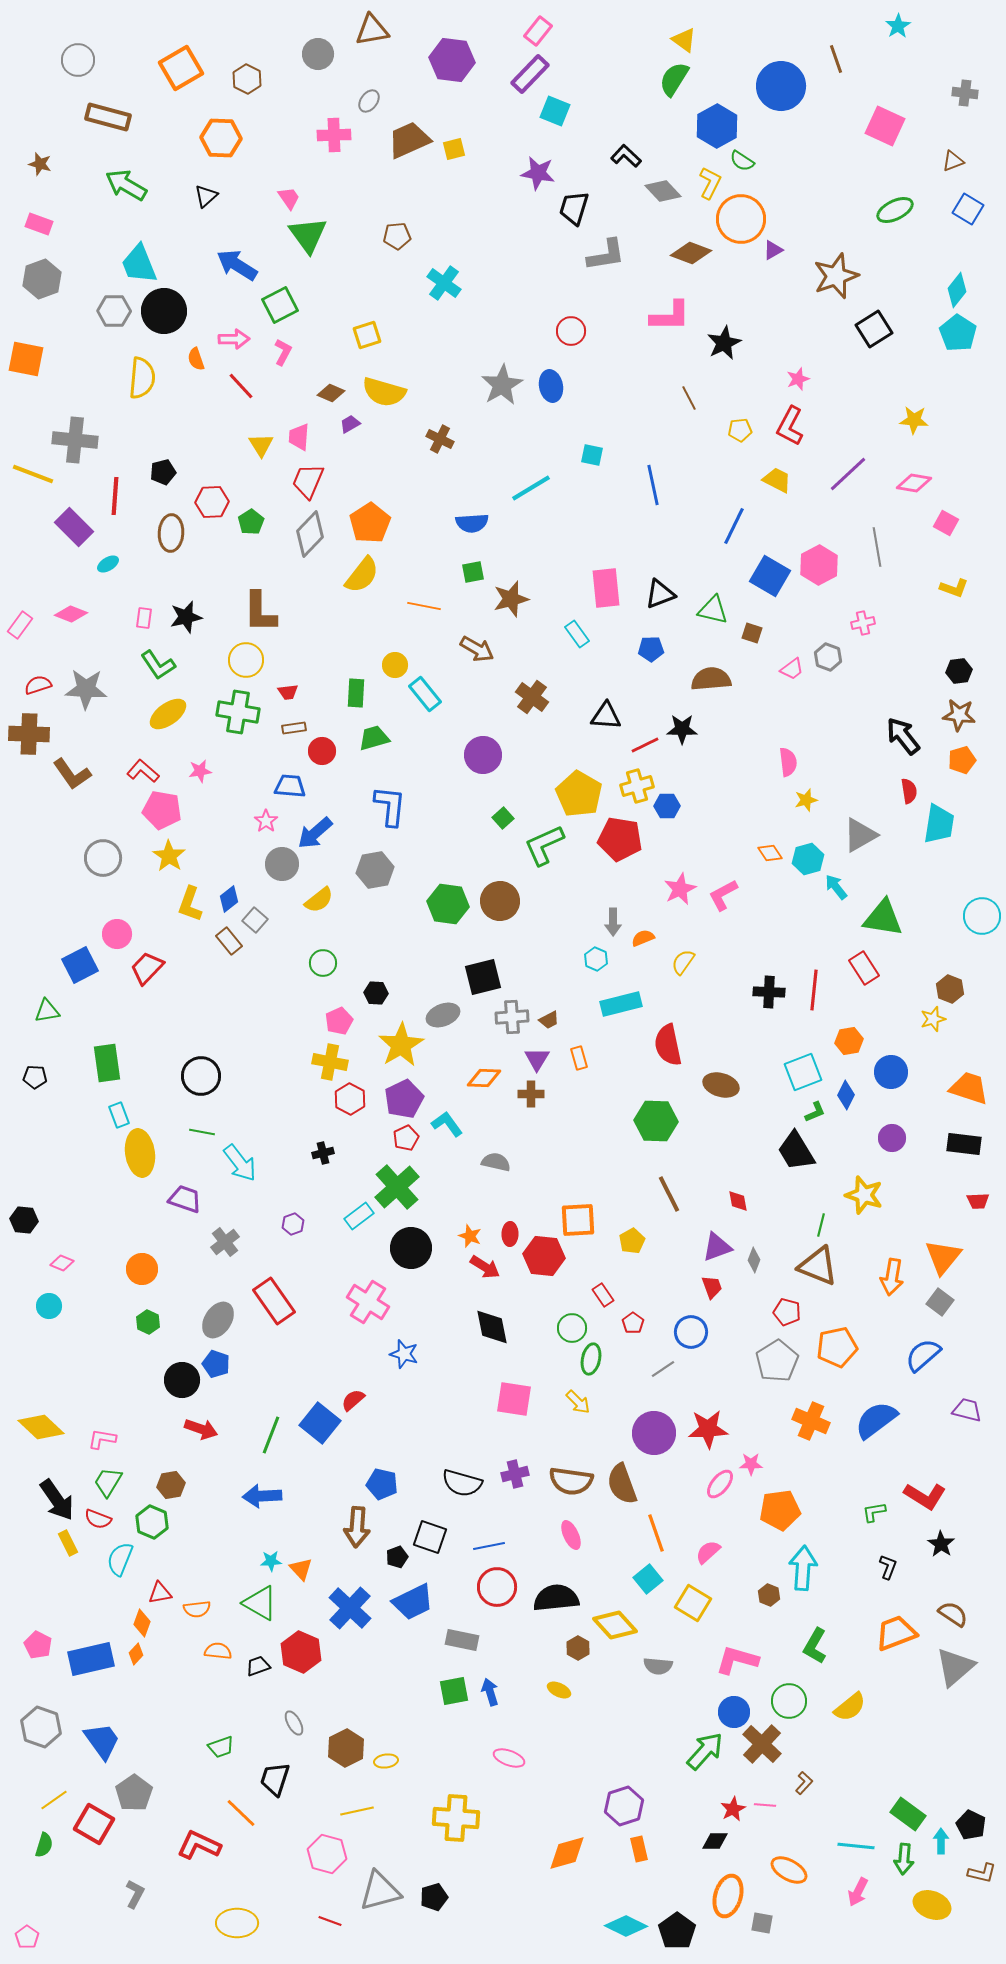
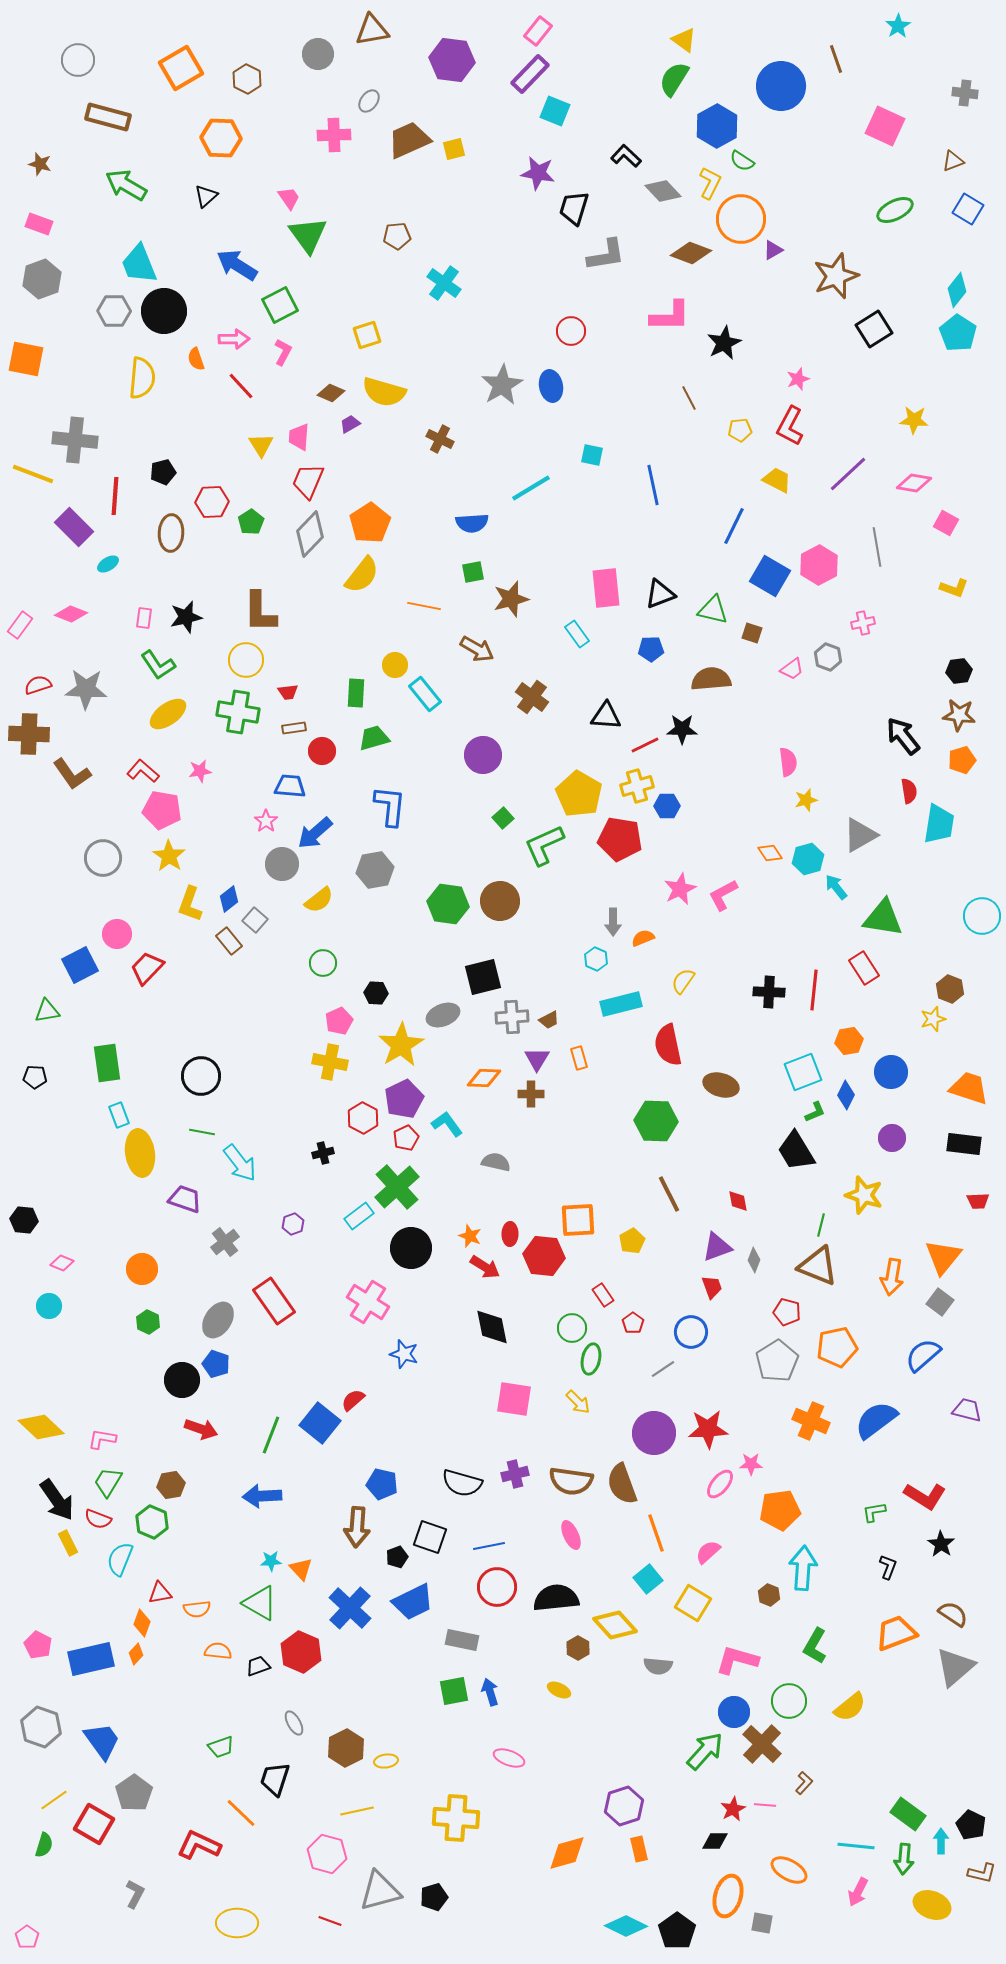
yellow semicircle at (683, 962): moved 19 px down
red hexagon at (350, 1099): moved 13 px right, 19 px down
